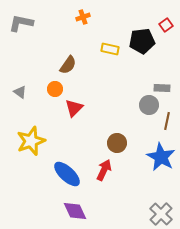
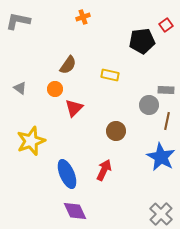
gray L-shape: moved 3 px left, 2 px up
yellow rectangle: moved 26 px down
gray rectangle: moved 4 px right, 2 px down
gray triangle: moved 4 px up
brown circle: moved 1 px left, 12 px up
blue ellipse: rotated 24 degrees clockwise
